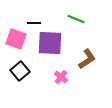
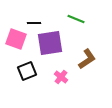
purple square: rotated 12 degrees counterclockwise
black square: moved 7 px right; rotated 18 degrees clockwise
